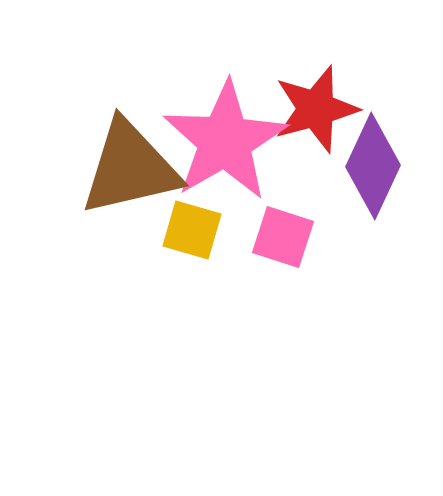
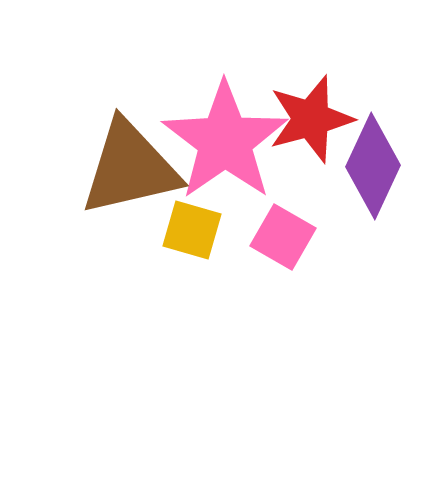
red star: moved 5 px left, 10 px down
pink star: rotated 5 degrees counterclockwise
pink square: rotated 12 degrees clockwise
